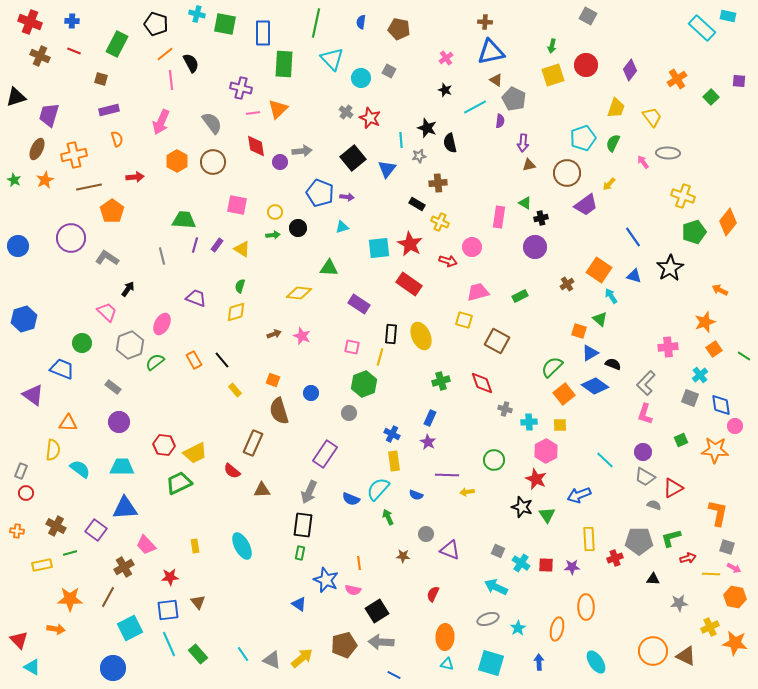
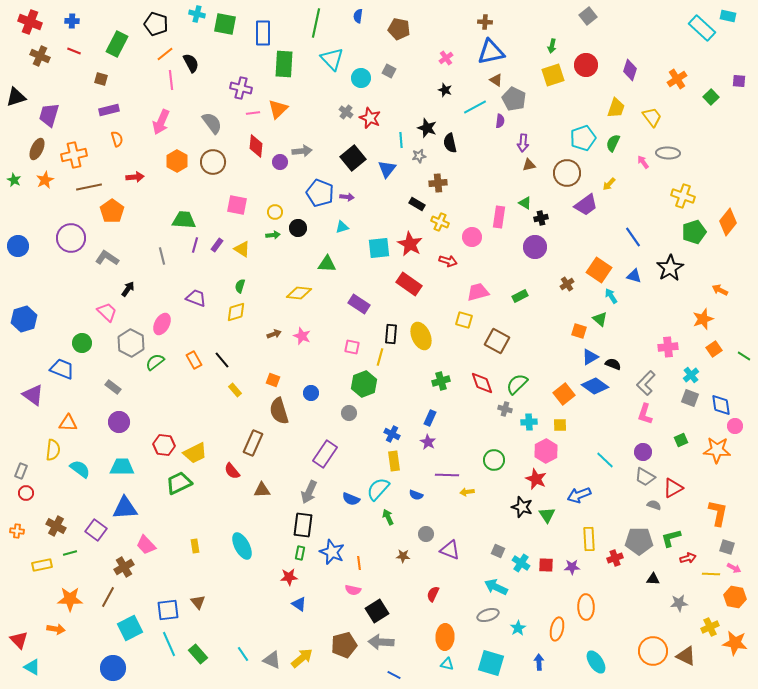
gray square at (588, 16): rotated 24 degrees clockwise
blue semicircle at (361, 22): moved 3 px left, 6 px up
purple diamond at (630, 70): rotated 20 degrees counterclockwise
red diamond at (256, 146): rotated 15 degrees clockwise
pink circle at (472, 247): moved 10 px up
green triangle at (329, 268): moved 2 px left, 4 px up
orange star at (705, 322): moved 2 px left, 3 px up
gray hexagon at (130, 345): moved 1 px right, 2 px up; rotated 12 degrees counterclockwise
blue triangle at (590, 353): moved 4 px down
green semicircle at (552, 367): moved 35 px left, 17 px down
cyan cross at (700, 375): moved 9 px left
orange star at (715, 450): moved 2 px right
red semicircle at (232, 471): rotated 12 degrees clockwise
red star at (170, 577): moved 119 px right
blue star at (326, 580): moved 6 px right, 28 px up
gray ellipse at (488, 619): moved 4 px up
